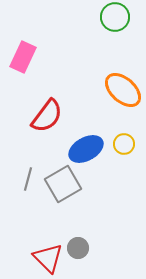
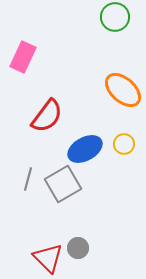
blue ellipse: moved 1 px left
